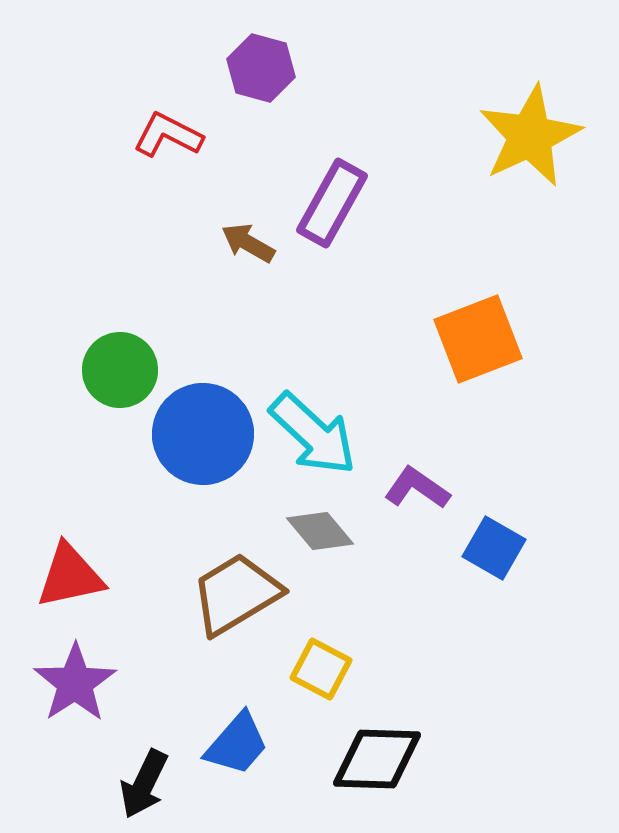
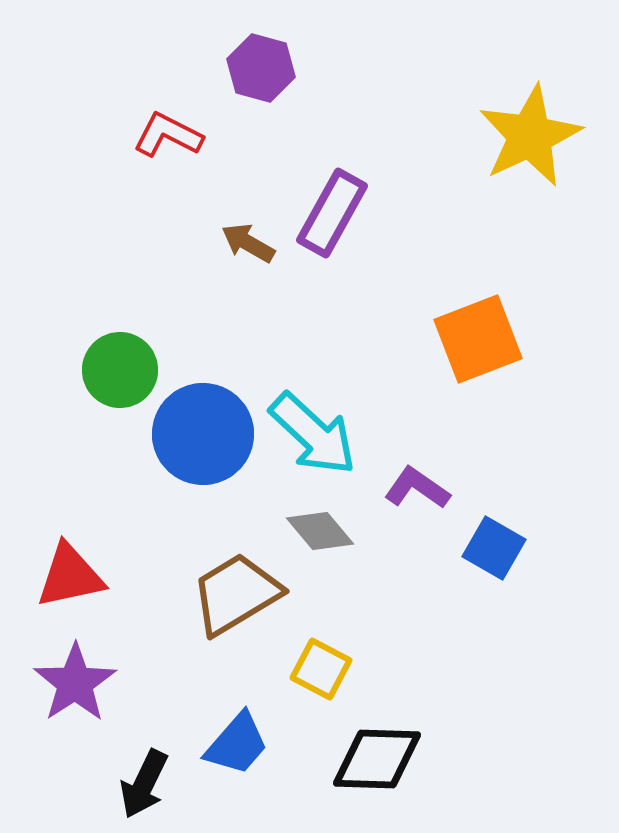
purple rectangle: moved 10 px down
